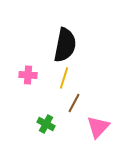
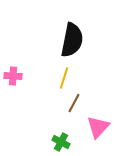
black semicircle: moved 7 px right, 5 px up
pink cross: moved 15 px left, 1 px down
green cross: moved 15 px right, 18 px down
